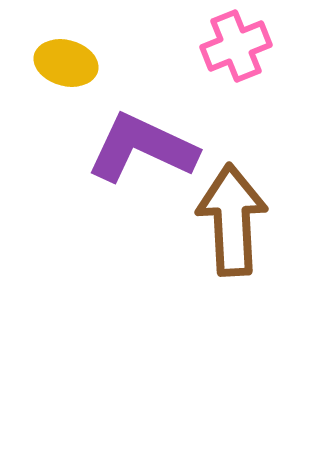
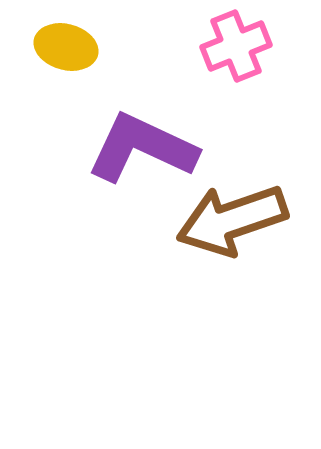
yellow ellipse: moved 16 px up
brown arrow: rotated 106 degrees counterclockwise
